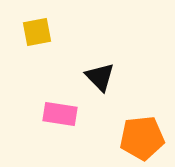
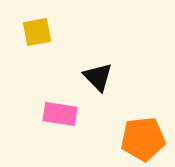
black triangle: moved 2 px left
orange pentagon: moved 1 px right, 1 px down
